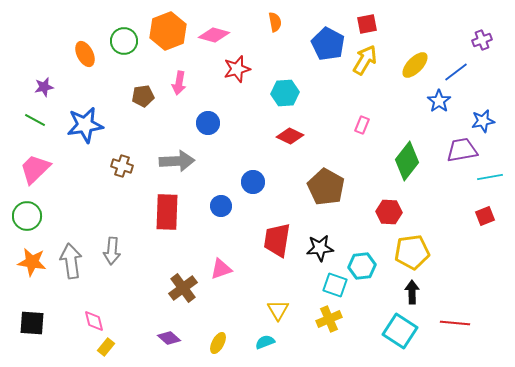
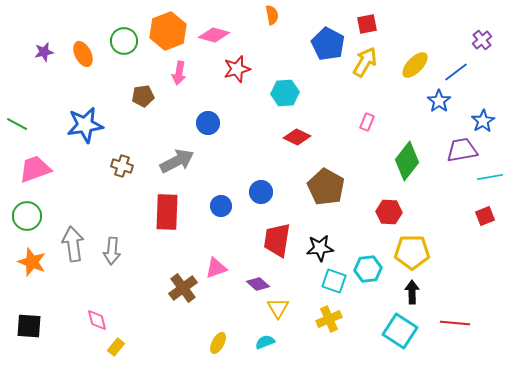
orange semicircle at (275, 22): moved 3 px left, 7 px up
purple cross at (482, 40): rotated 18 degrees counterclockwise
orange ellipse at (85, 54): moved 2 px left
yellow arrow at (365, 60): moved 2 px down
pink arrow at (179, 83): moved 10 px up
purple star at (44, 87): moved 35 px up
green line at (35, 120): moved 18 px left, 4 px down
blue star at (483, 121): rotated 20 degrees counterclockwise
pink rectangle at (362, 125): moved 5 px right, 3 px up
red diamond at (290, 136): moved 7 px right, 1 px down
gray arrow at (177, 161): rotated 24 degrees counterclockwise
pink trapezoid at (35, 169): rotated 24 degrees clockwise
blue circle at (253, 182): moved 8 px right, 10 px down
yellow pentagon at (412, 252): rotated 8 degrees clockwise
gray arrow at (71, 261): moved 2 px right, 17 px up
orange star at (32, 262): rotated 12 degrees clockwise
cyan hexagon at (362, 266): moved 6 px right, 3 px down
pink triangle at (221, 269): moved 5 px left, 1 px up
cyan square at (335, 285): moved 1 px left, 4 px up
yellow triangle at (278, 310): moved 2 px up
pink diamond at (94, 321): moved 3 px right, 1 px up
black square at (32, 323): moved 3 px left, 3 px down
purple diamond at (169, 338): moved 89 px right, 54 px up
yellow rectangle at (106, 347): moved 10 px right
